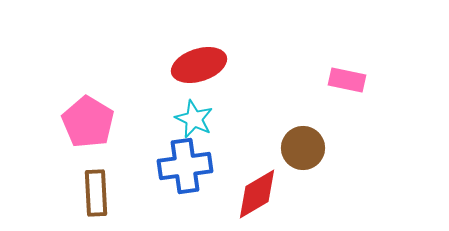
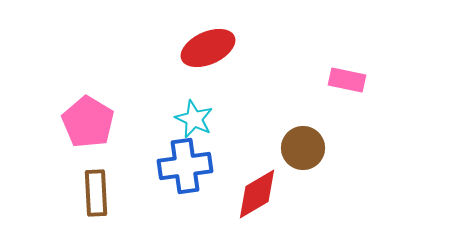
red ellipse: moved 9 px right, 17 px up; rotated 6 degrees counterclockwise
